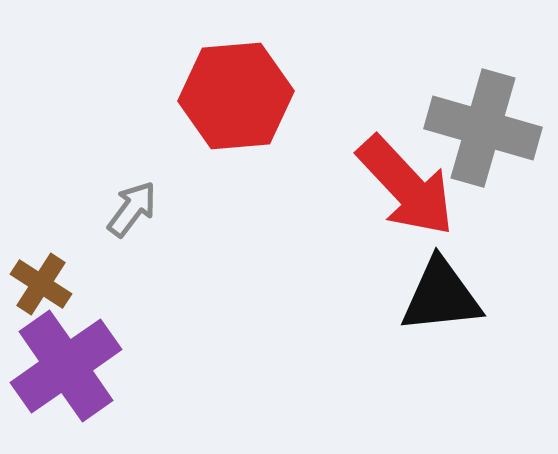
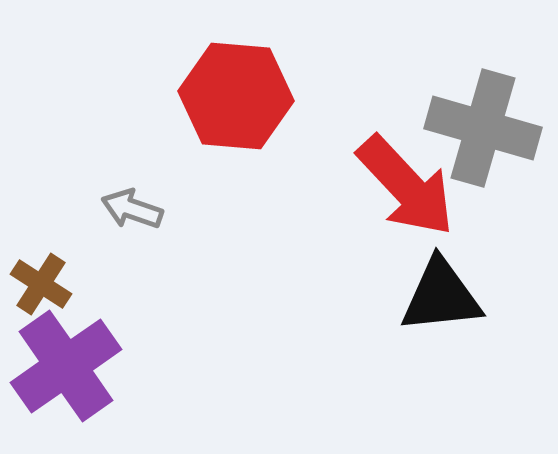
red hexagon: rotated 10 degrees clockwise
gray arrow: rotated 108 degrees counterclockwise
